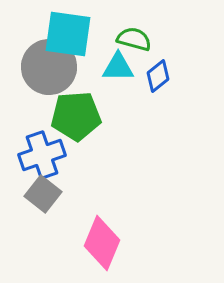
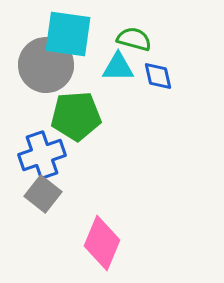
gray circle: moved 3 px left, 2 px up
blue diamond: rotated 64 degrees counterclockwise
